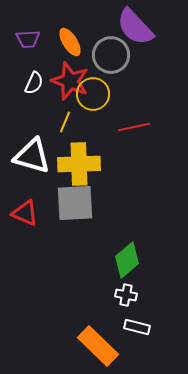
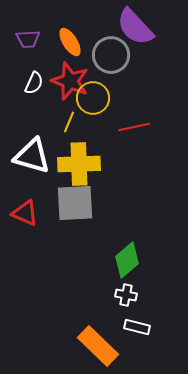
yellow circle: moved 4 px down
yellow line: moved 4 px right
